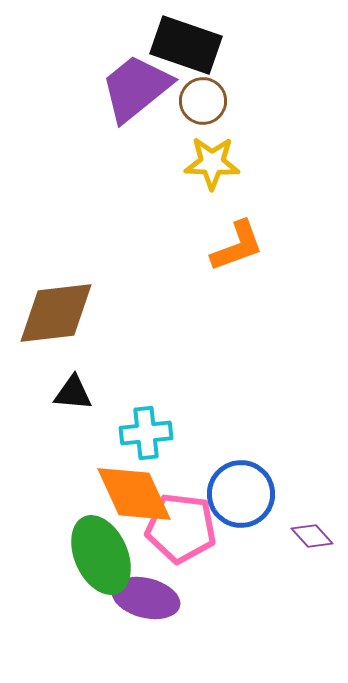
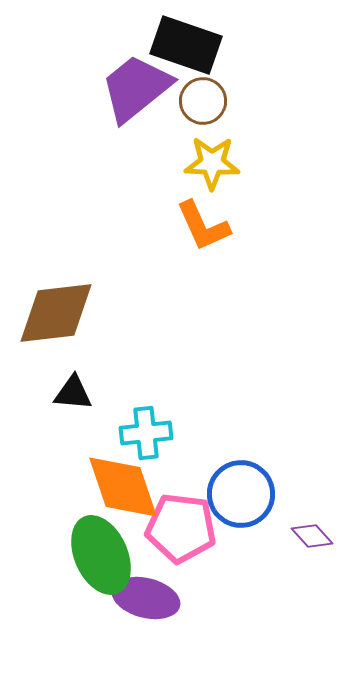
orange L-shape: moved 34 px left, 20 px up; rotated 86 degrees clockwise
orange diamond: moved 11 px left, 7 px up; rotated 6 degrees clockwise
